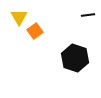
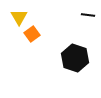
black line: rotated 16 degrees clockwise
orange square: moved 3 px left, 3 px down
